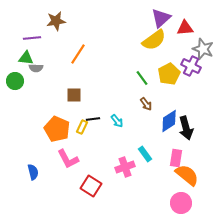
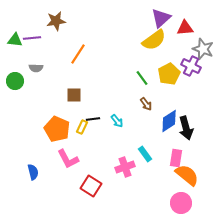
green triangle: moved 11 px left, 18 px up
